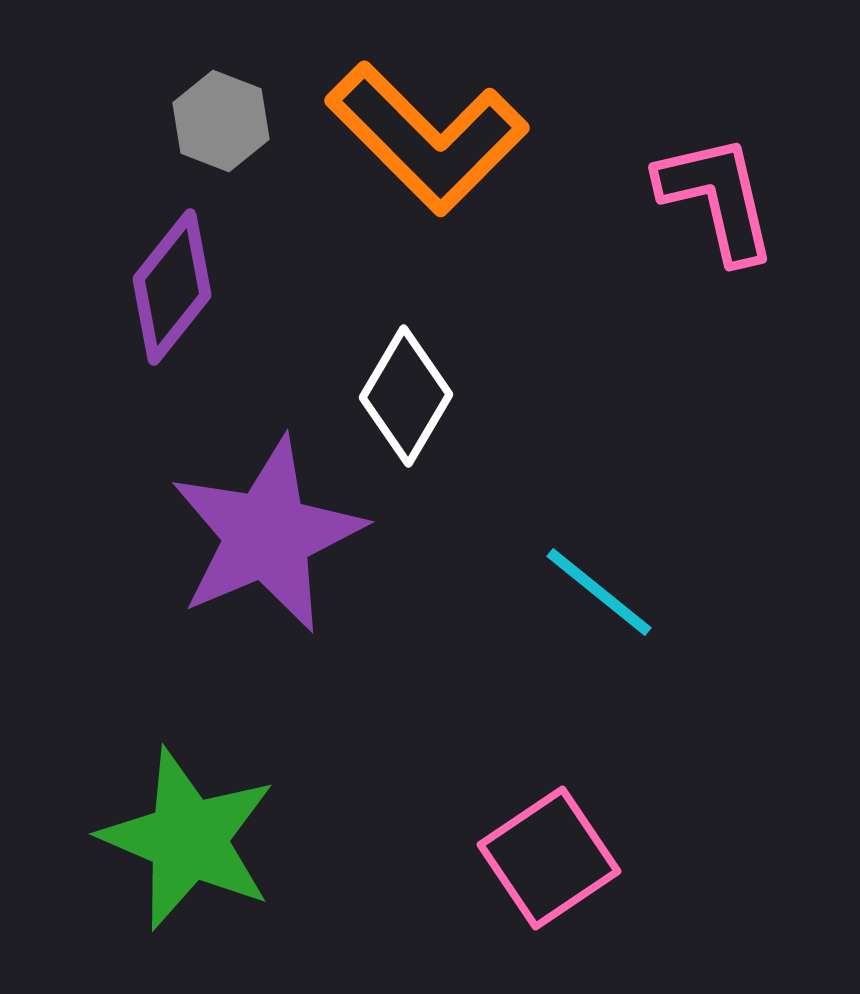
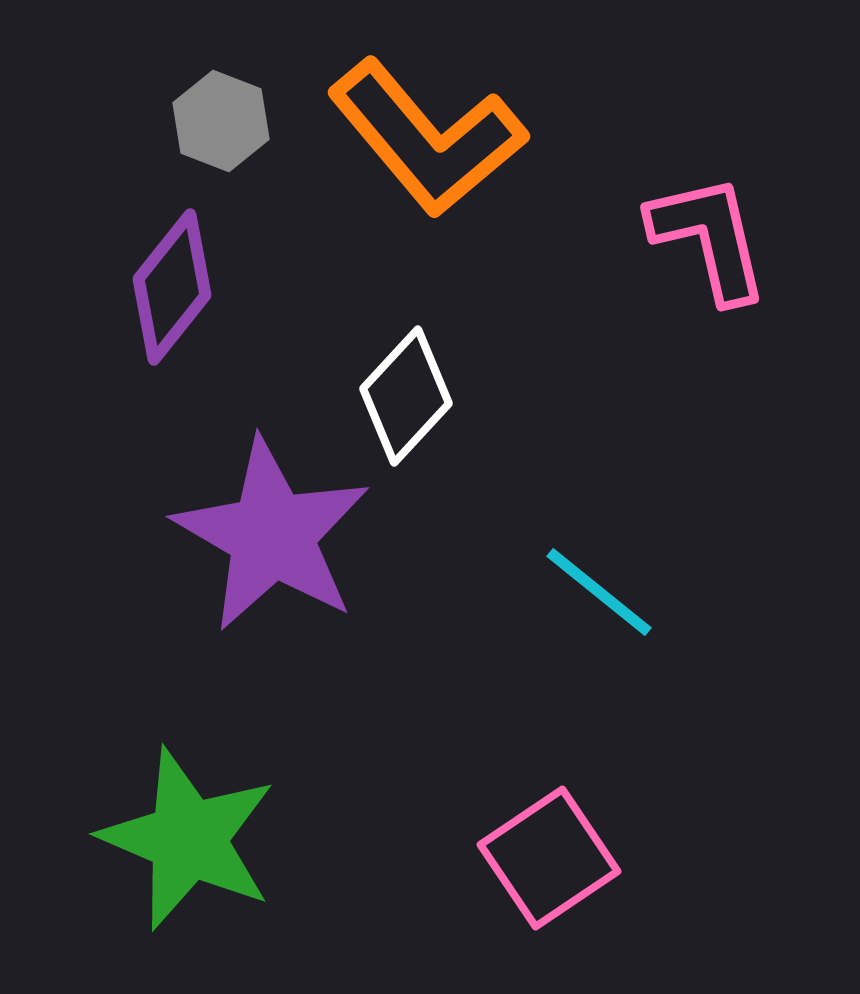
orange L-shape: rotated 5 degrees clockwise
pink L-shape: moved 8 px left, 40 px down
white diamond: rotated 12 degrees clockwise
purple star: moved 5 px right; rotated 19 degrees counterclockwise
